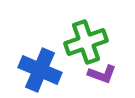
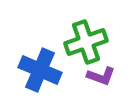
purple L-shape: moved 1 px left, 2 px down
